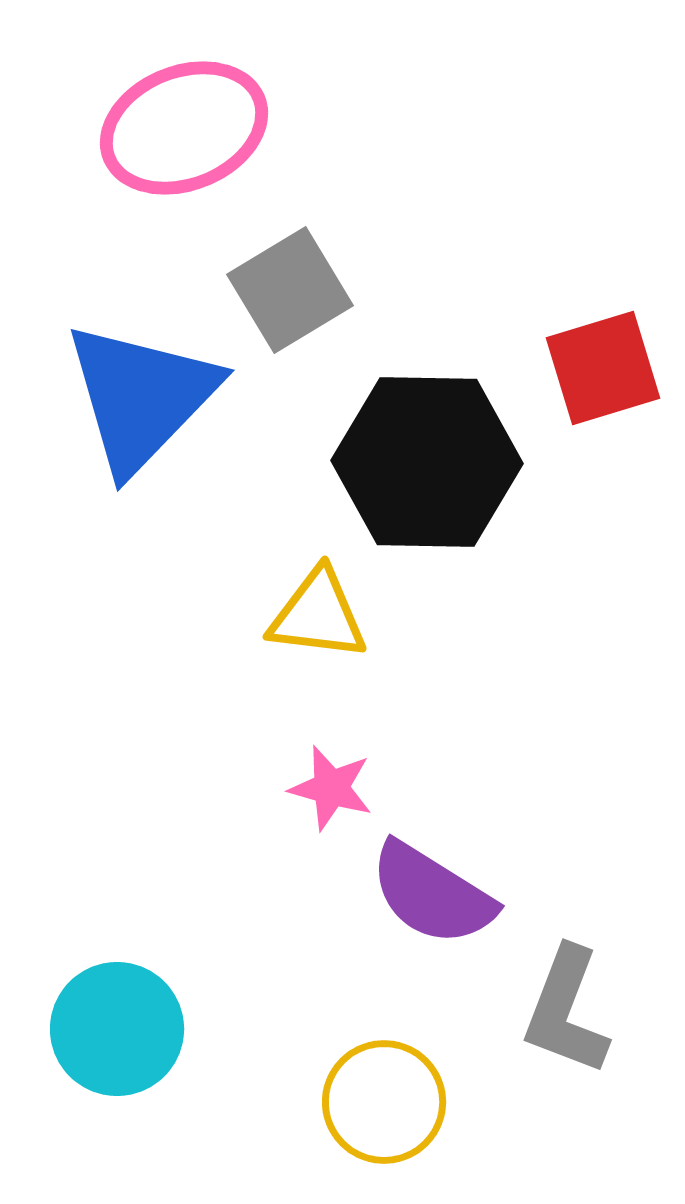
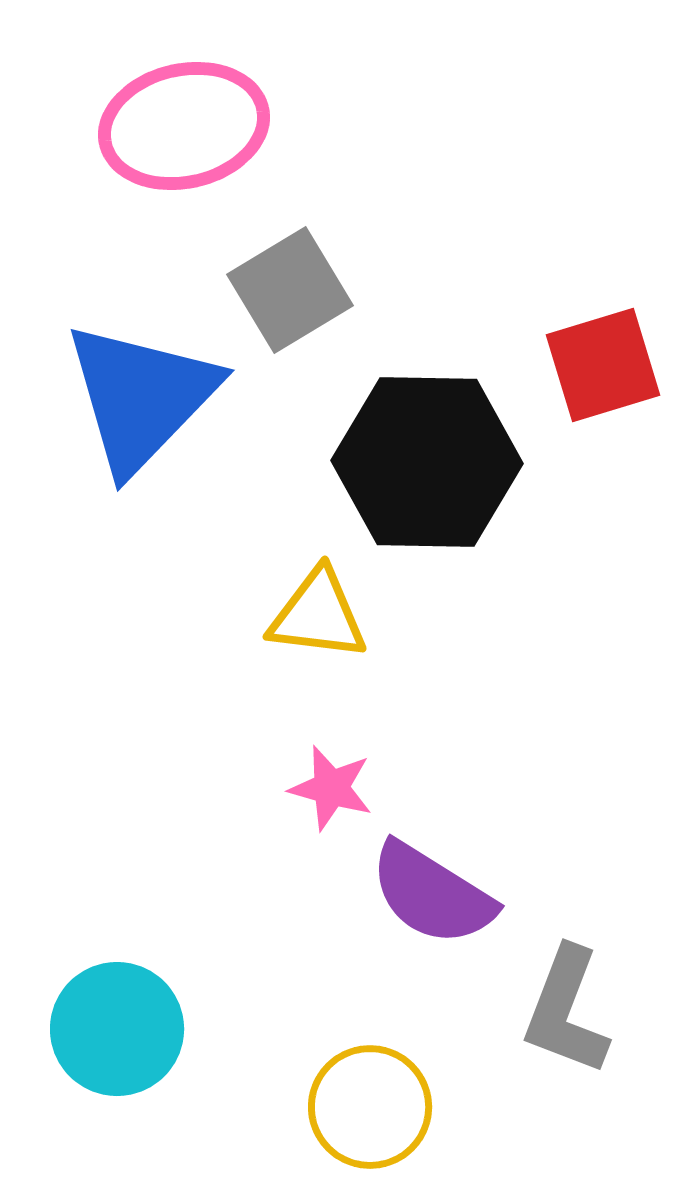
pink ellipse: moved 2 px up; rotated 9 degrees clockwise
red square: moved 3 px up
yellow circle: moved 14 px left, 5 px down
